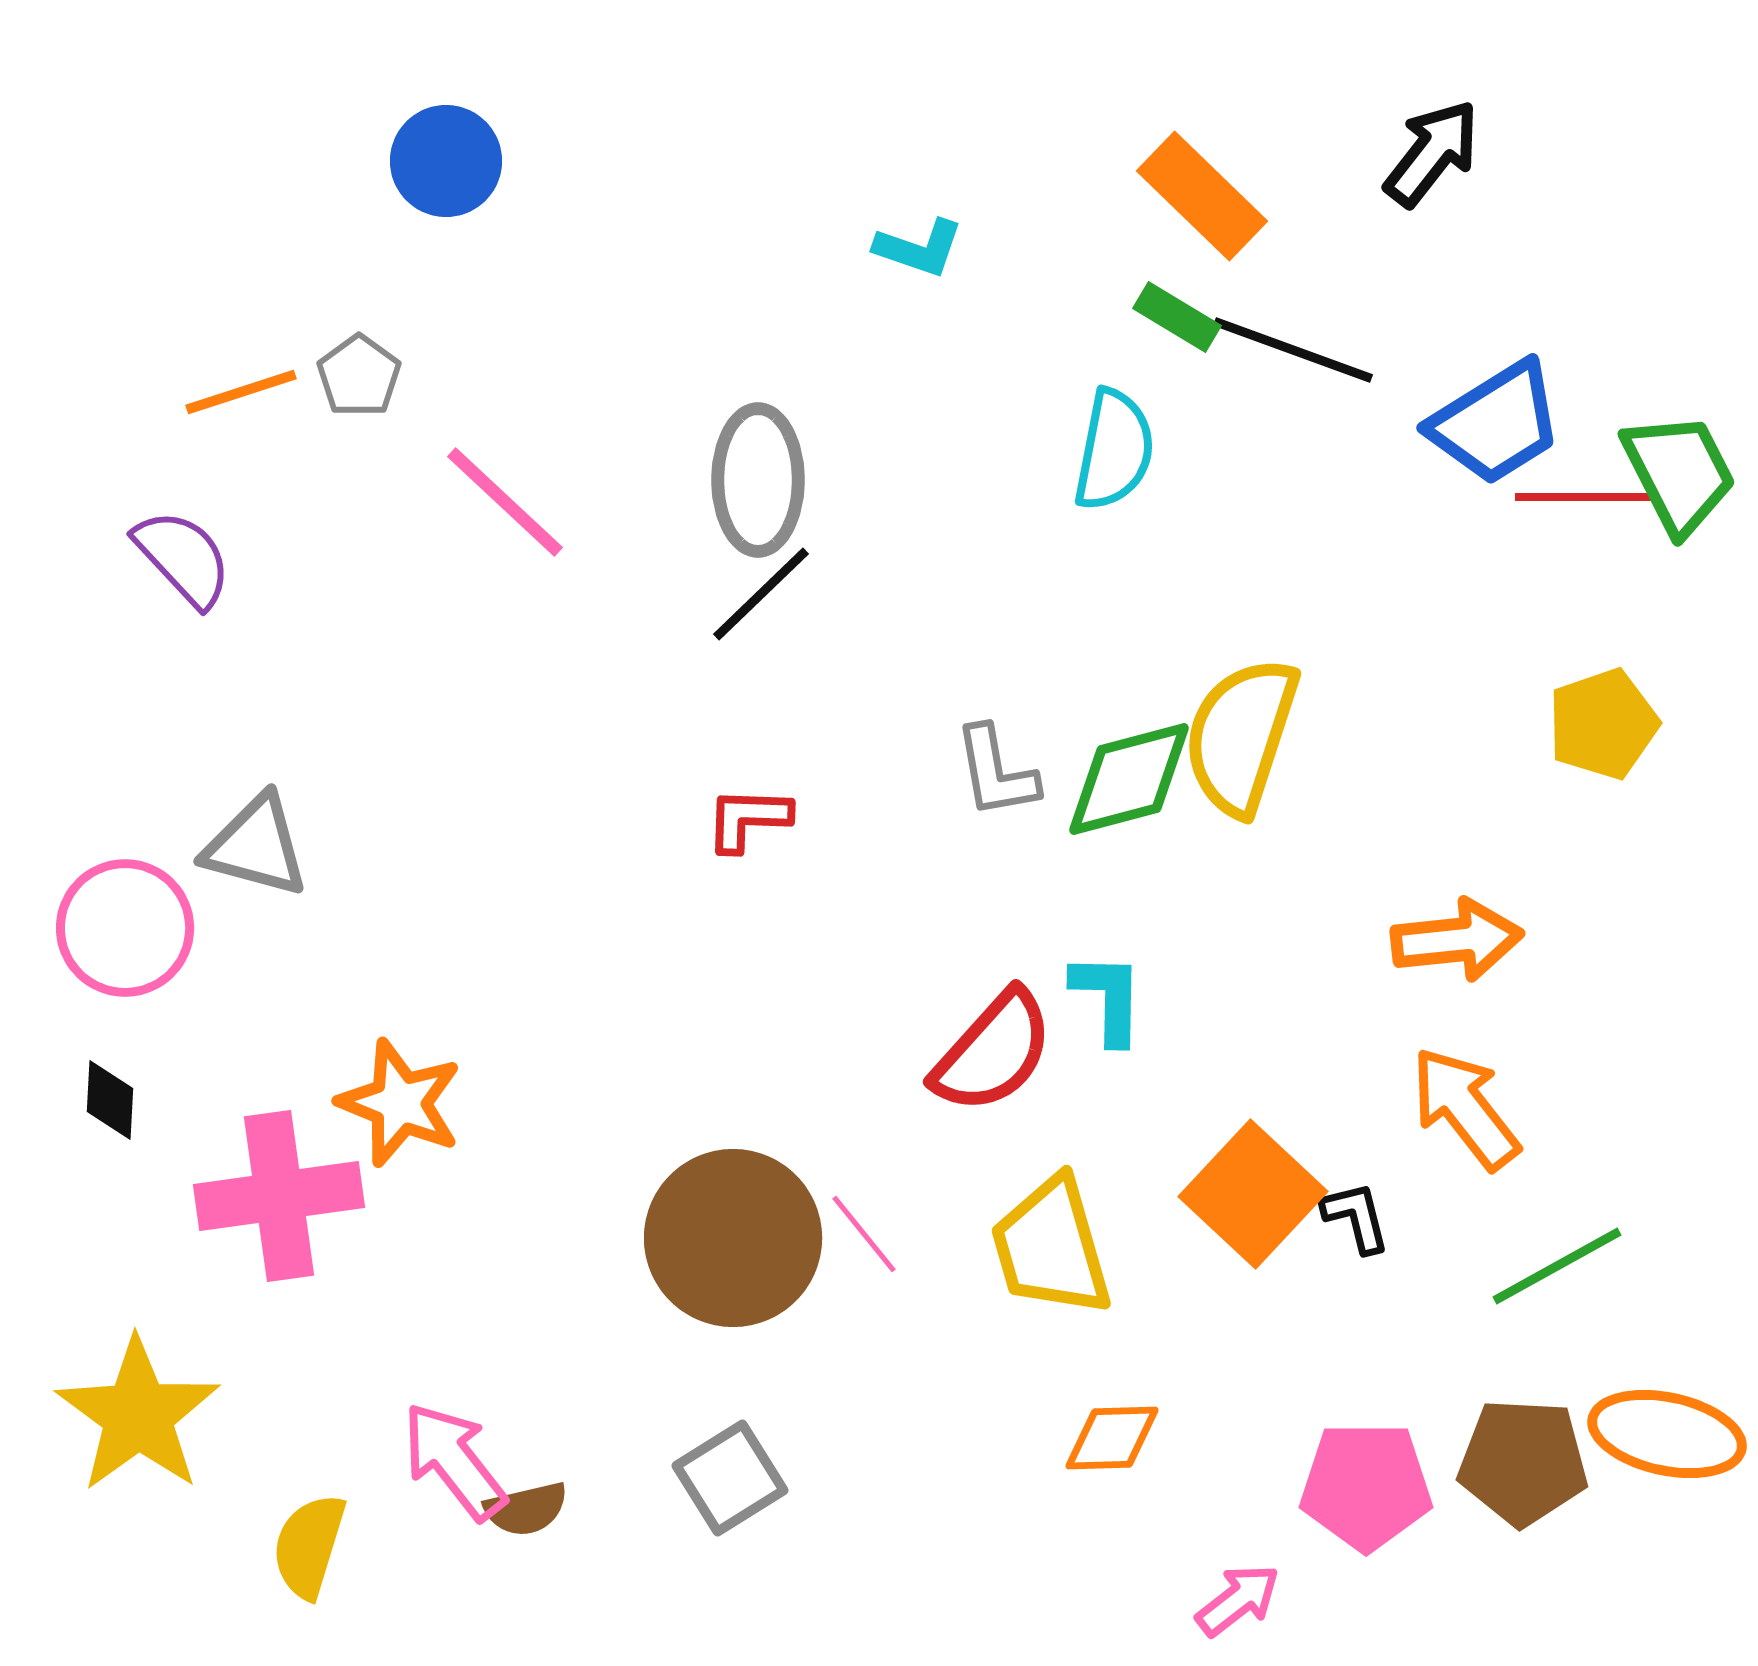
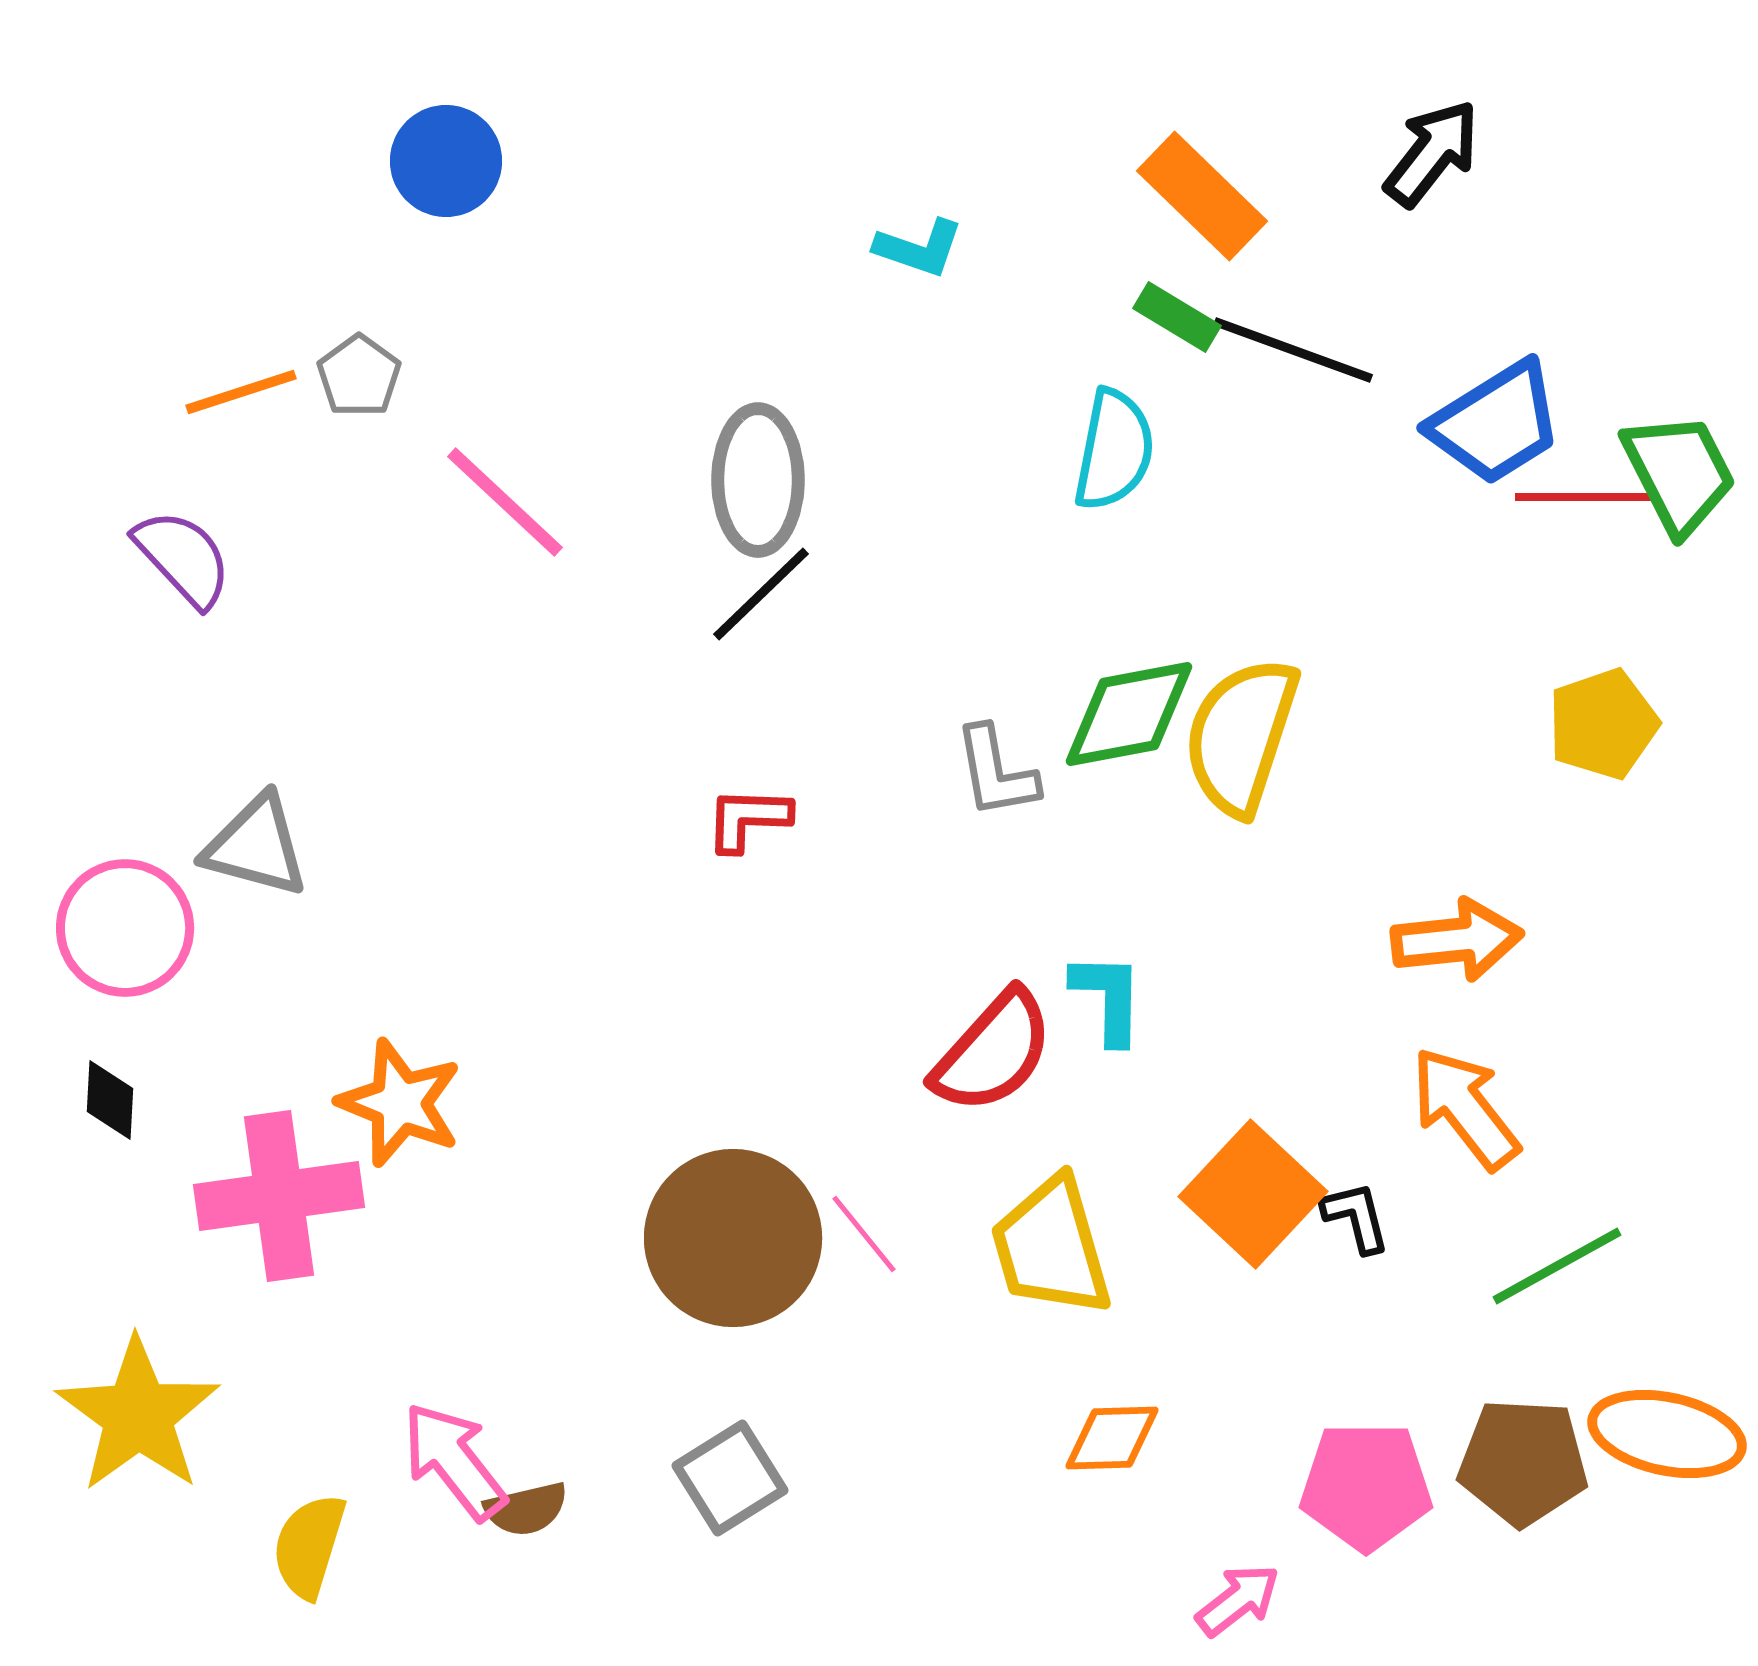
green diamond at (1129, 779): moved 65 px up; rotated 4 degrees clockwise
